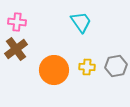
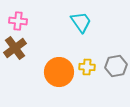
pink cross: moved 1 px right, 1 px up
brown cross: moved 1 px left, 1 px up
orange circle: moved 5 px right, 2 px down
